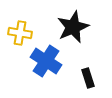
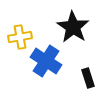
black star: rotated 16 degrees counterclockwise
yellow cross: moved 4 px down; rotated 20 degrees counterclockwise
